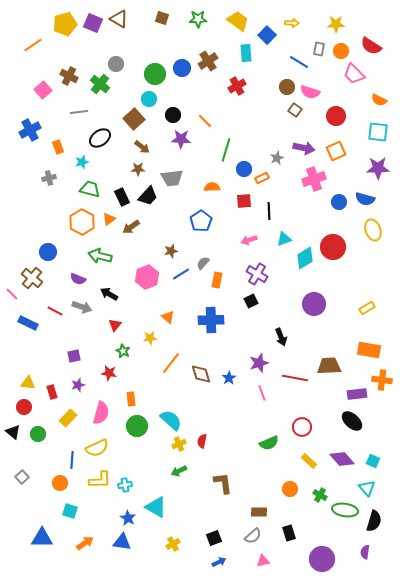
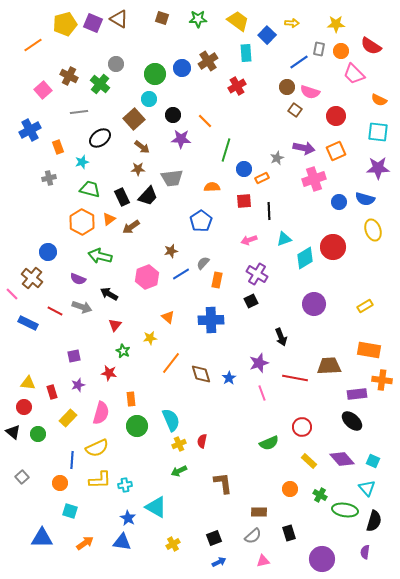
blue line at (299, 62): rotated 66 degrees counterclockwise
yellow rectangle at (367, 308): moved 2 px left, 2 px up
cyan semicircle at (171, 420): rotated 25 degrees clockwise
